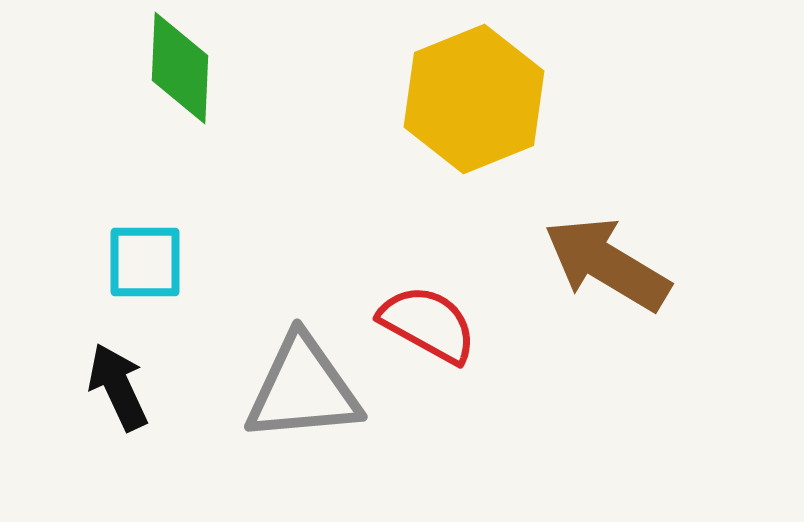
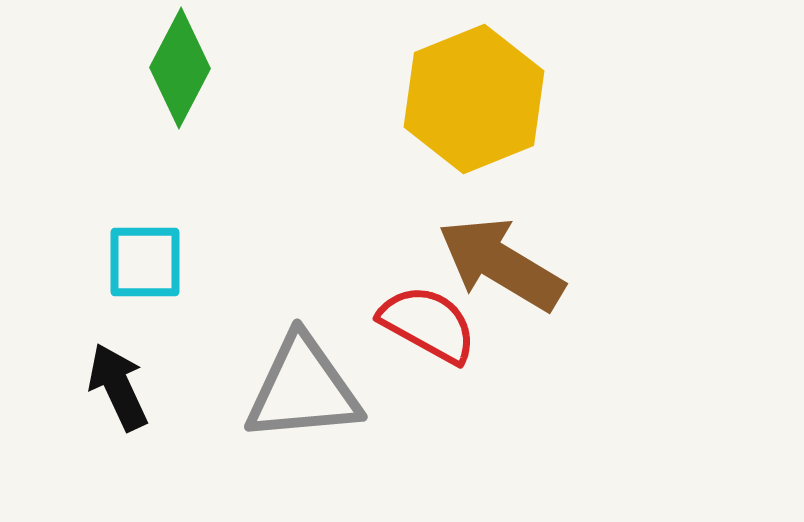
green diamond: rotated 25 degrees clockwise
brown arrow: moved 106 px left
